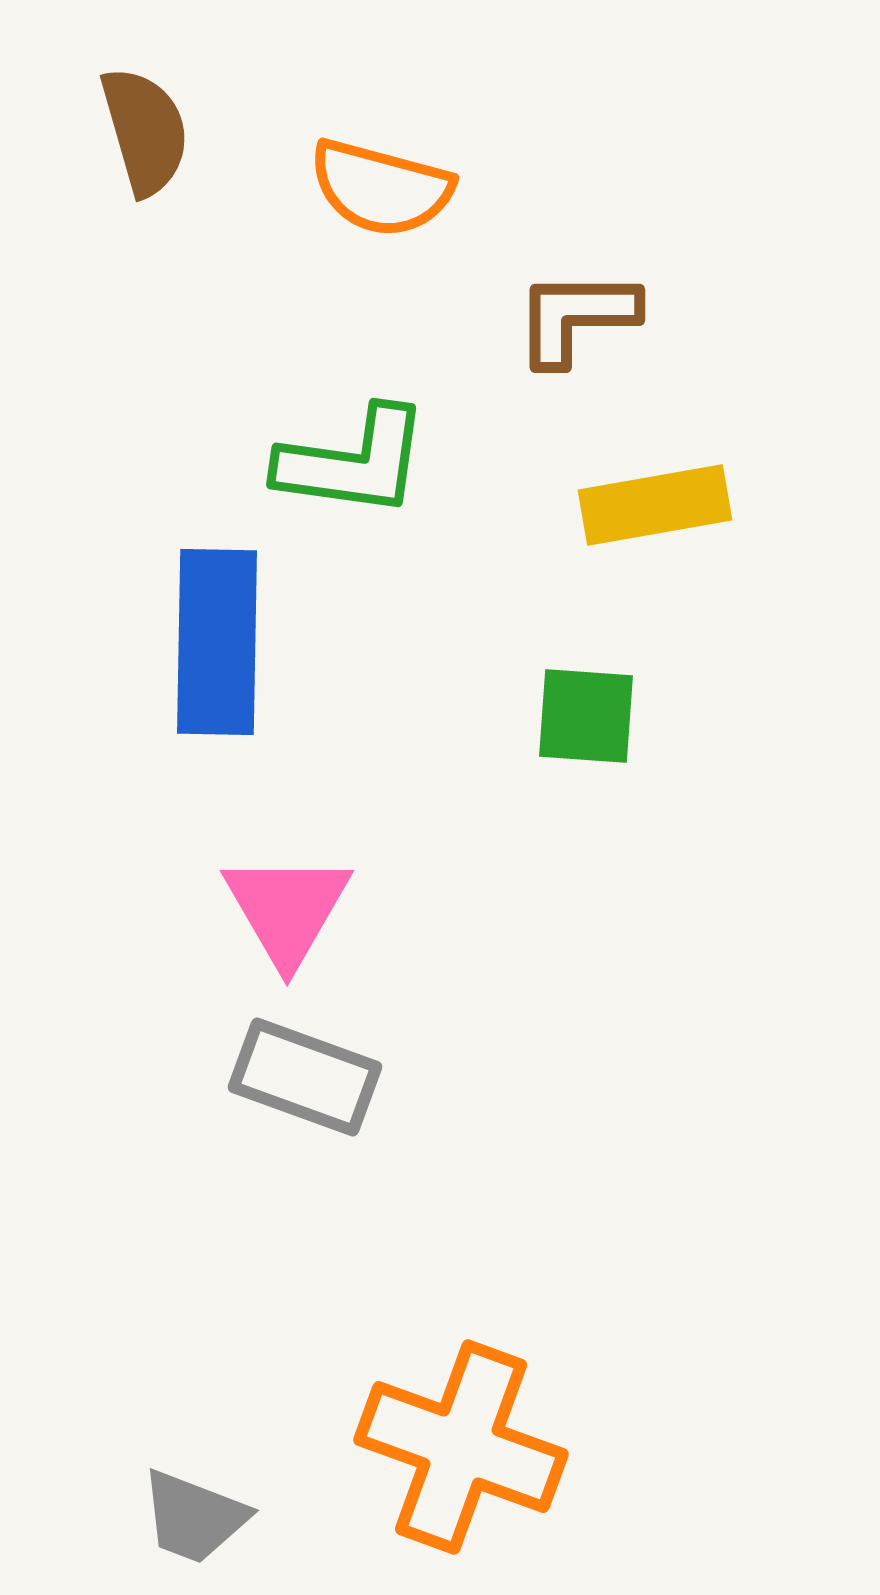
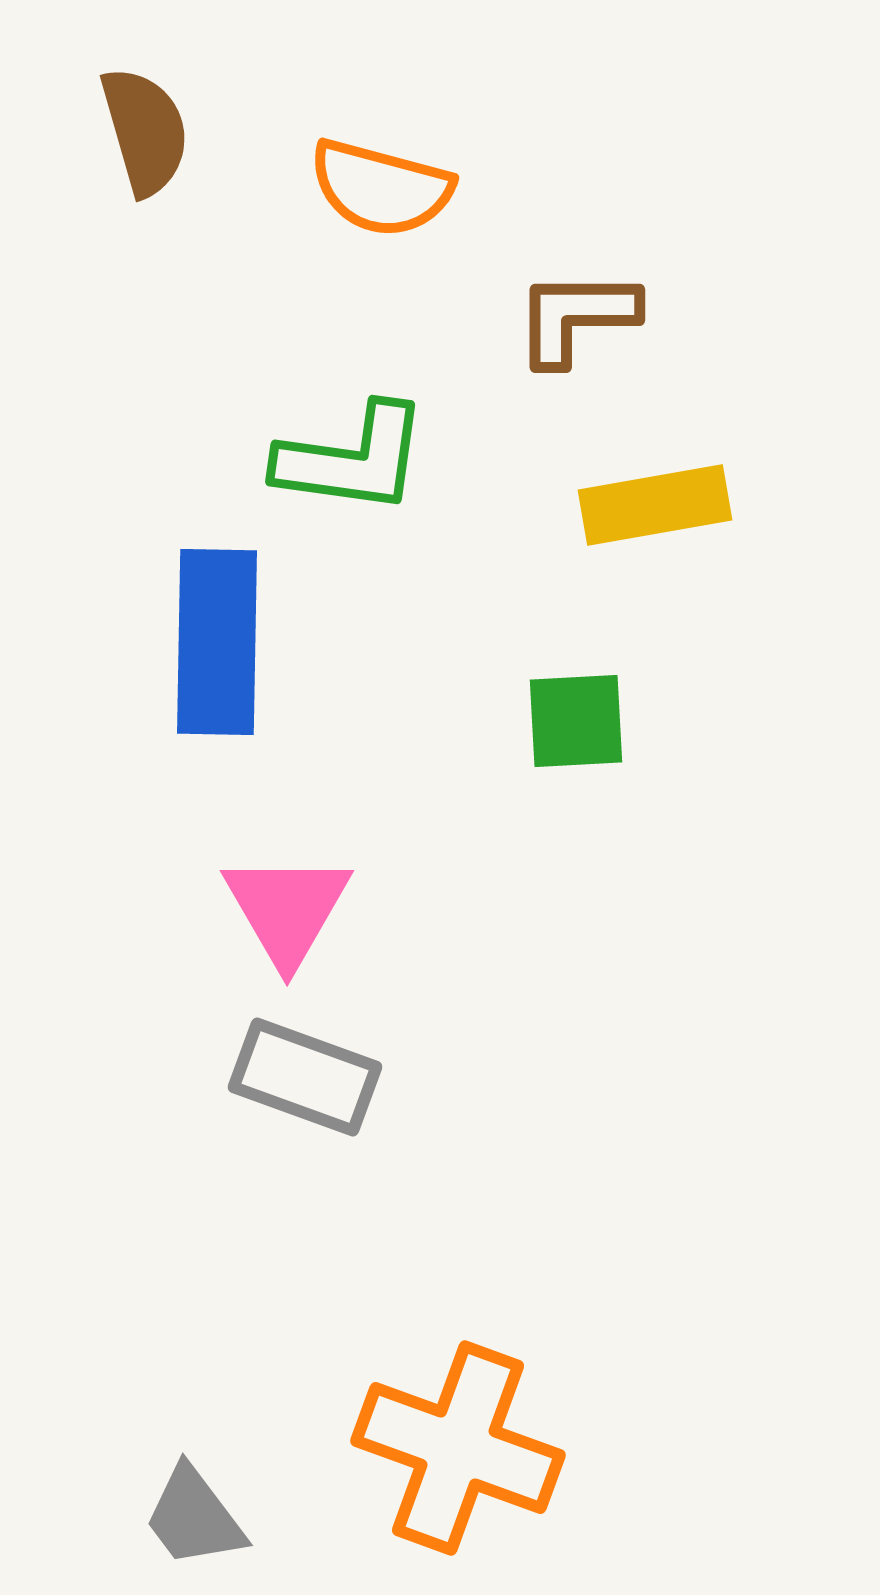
green L-shape: moved 1 px left, 3 px up
green square: moved 10 px left, 5 px down; rotated 7 degrees counterclockwise
orange cross: moved 3 px left, 1 px down
gray trapezoid: rotated 32 degrees clockwise
